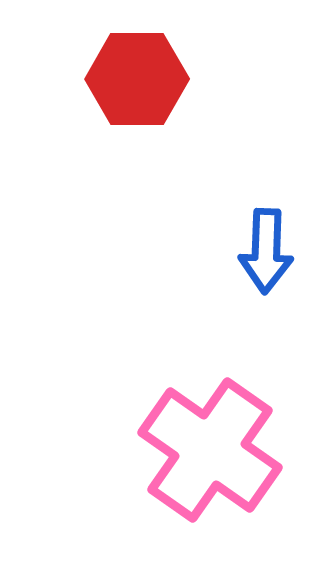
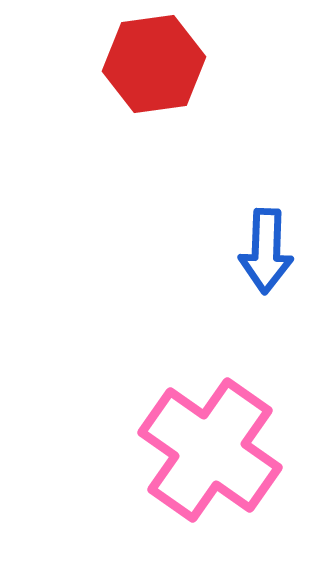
red hexagon: moved 17 px right, 15 px up; rotated 8 degrees counterclockwise
